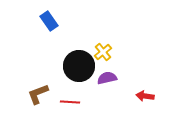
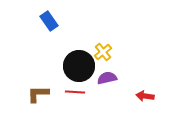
brown L-shape: rotated 20 degrees clockwise
red line: moved 5 px right, 10 px up
